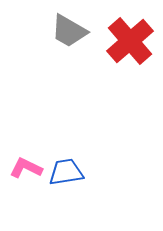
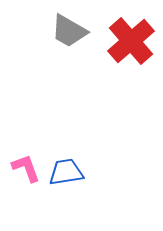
red cross: moved 1 px right
pink L-shape: rotated 44 degrees clockwise
